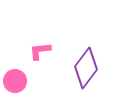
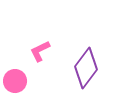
pink L-shape: rotated 20 degrees counterclockwise
